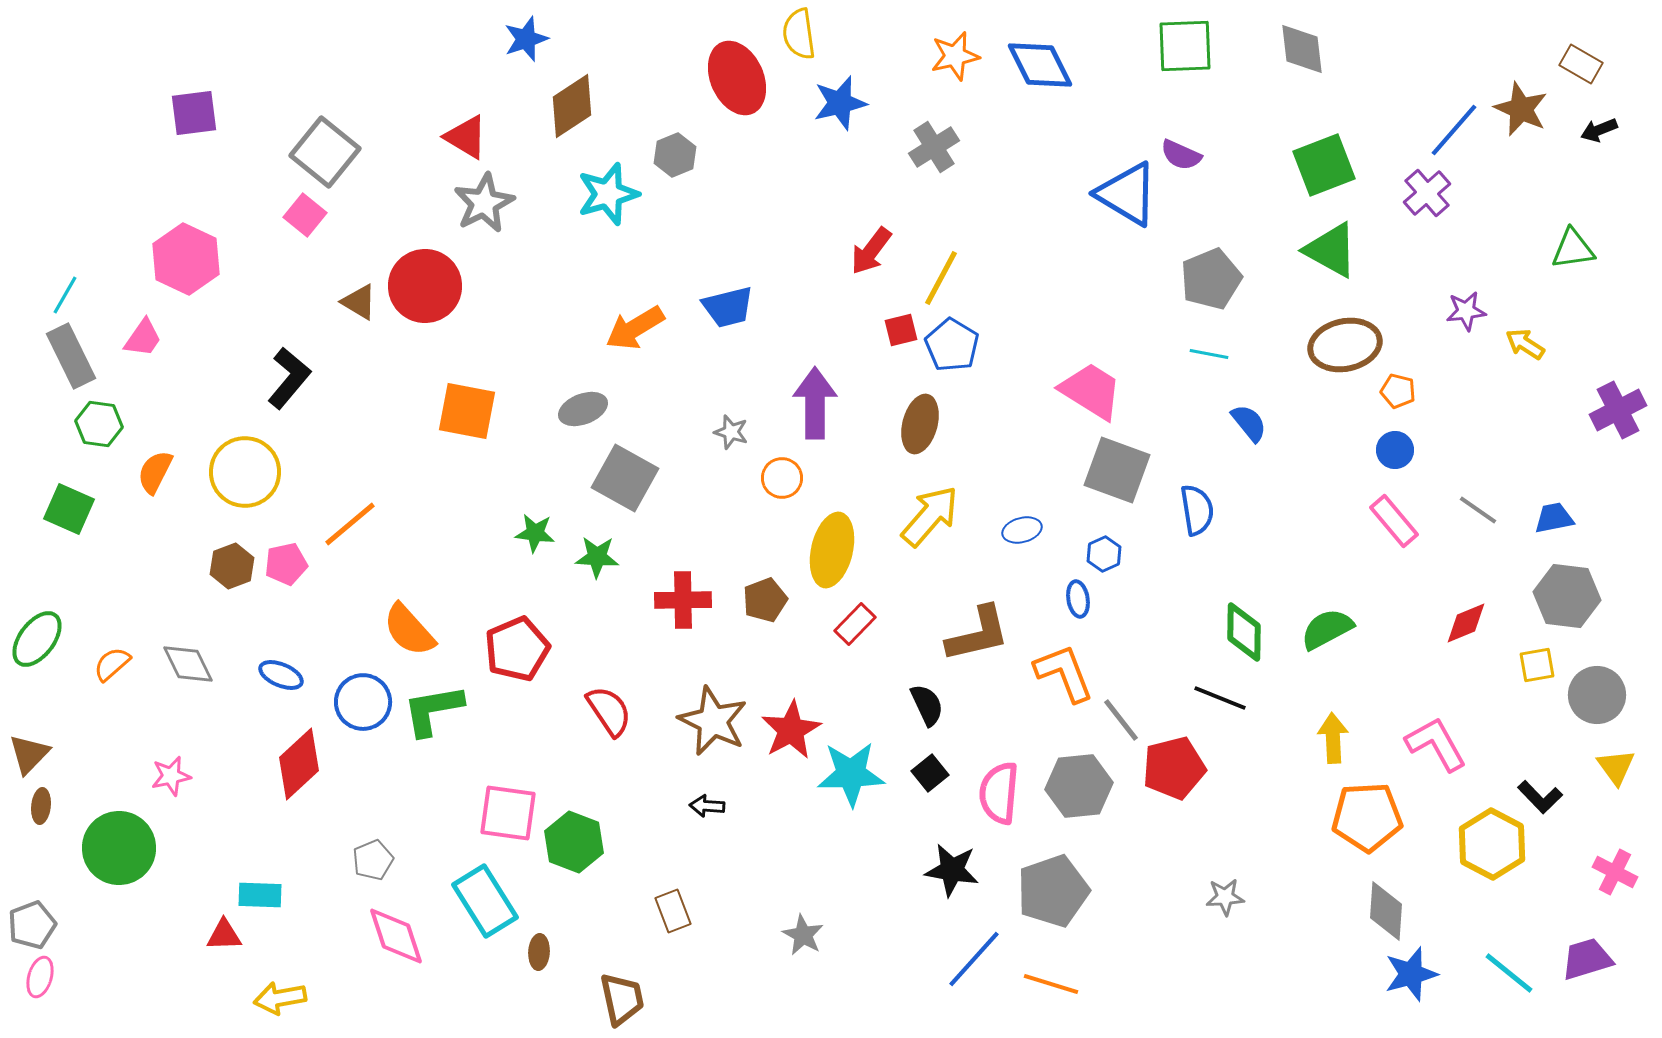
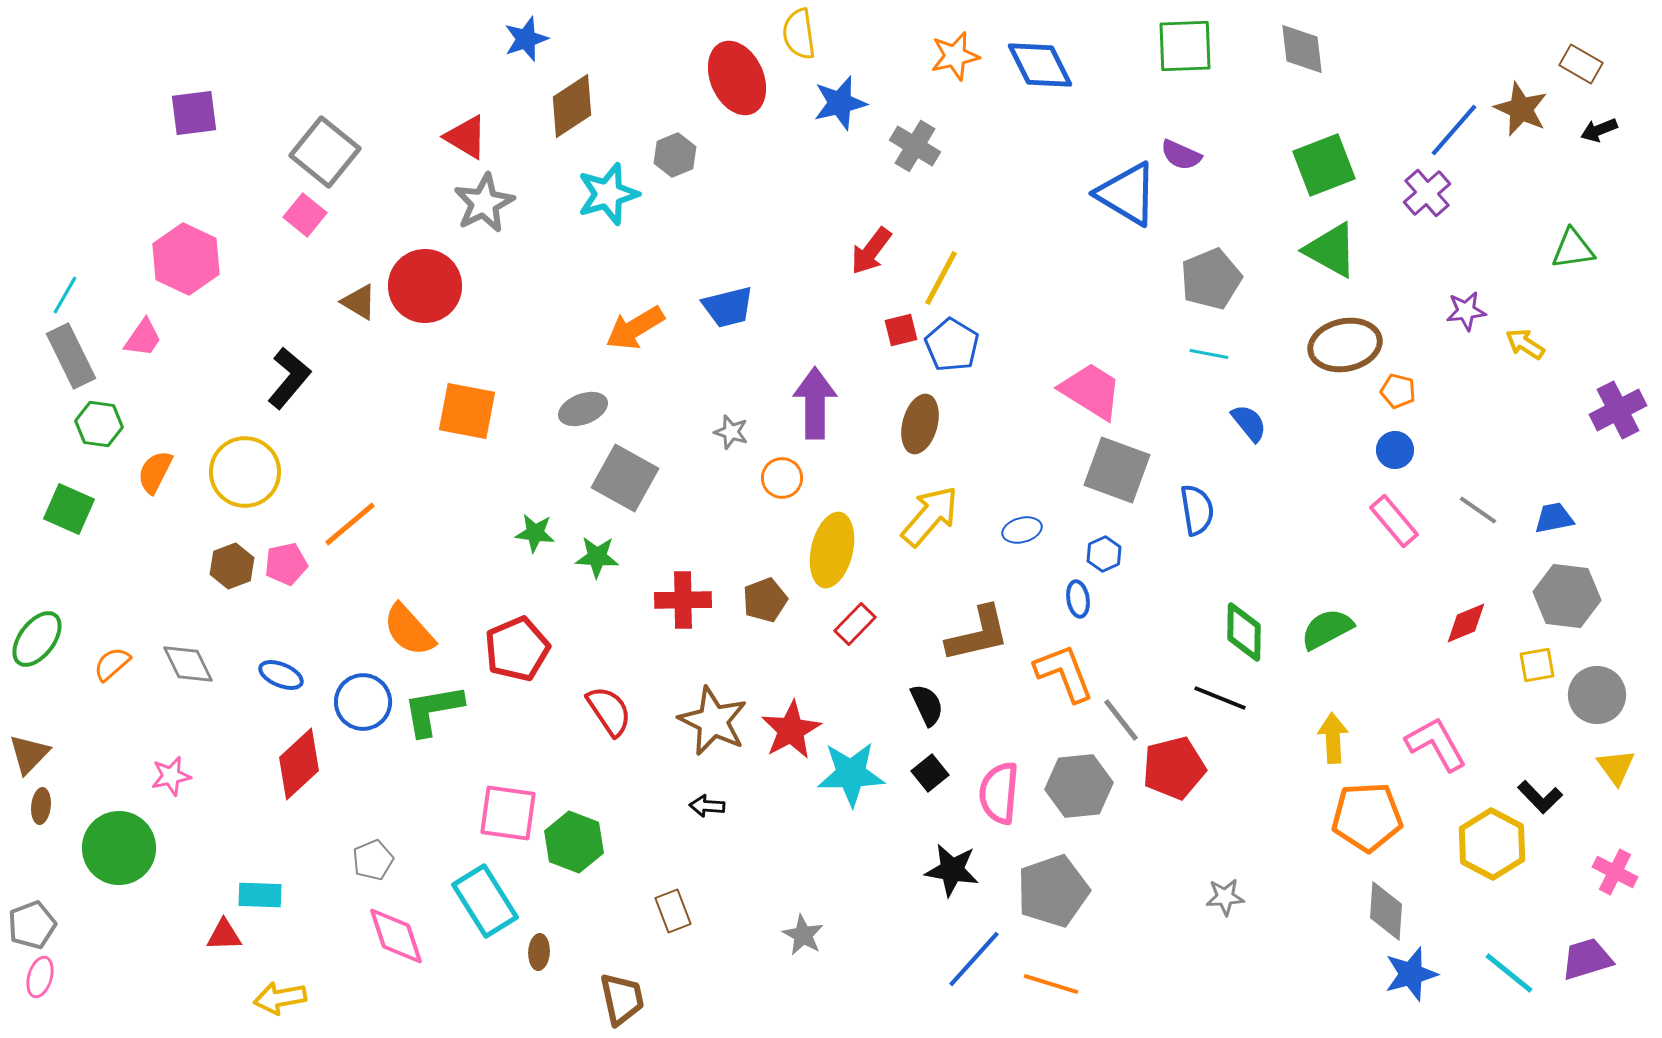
gray cross at (934, 147): moved 19 px left, 1 px up; rotated 27 degrees counterclockwise
